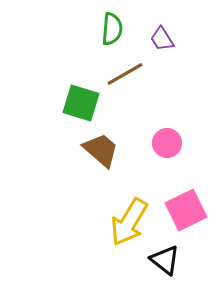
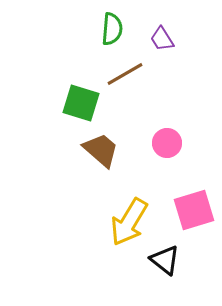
pink square: moved 8 px right; rotated 9 degrees clockwise
